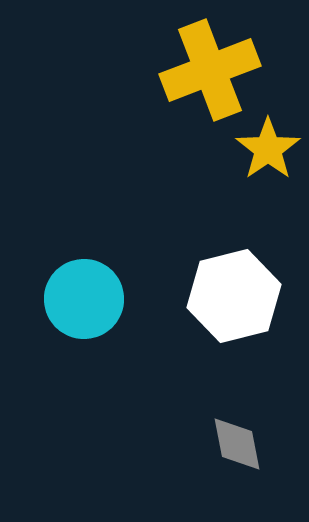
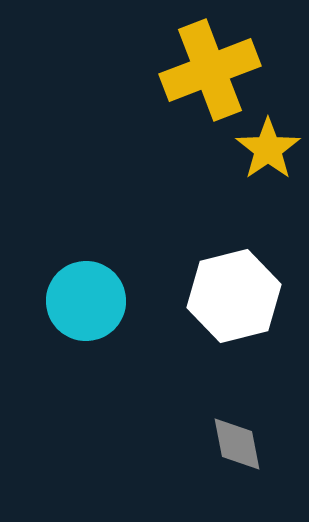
cyan circle: moved 2 px right, 2 px down
